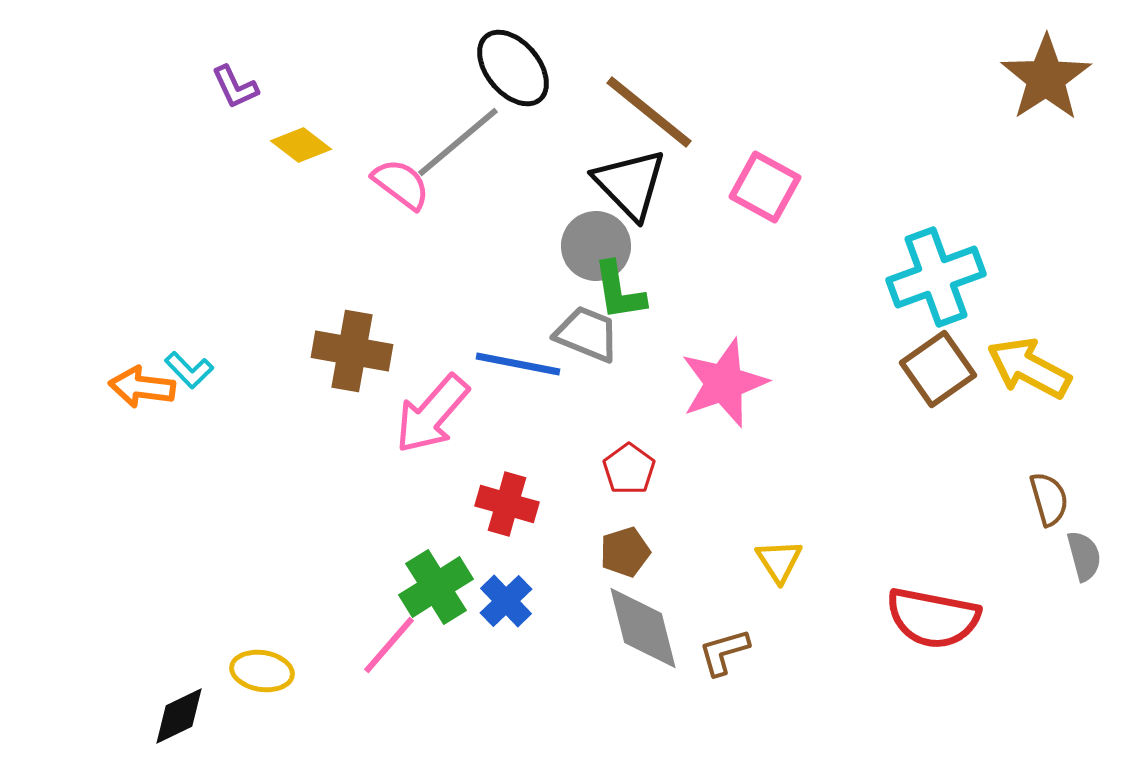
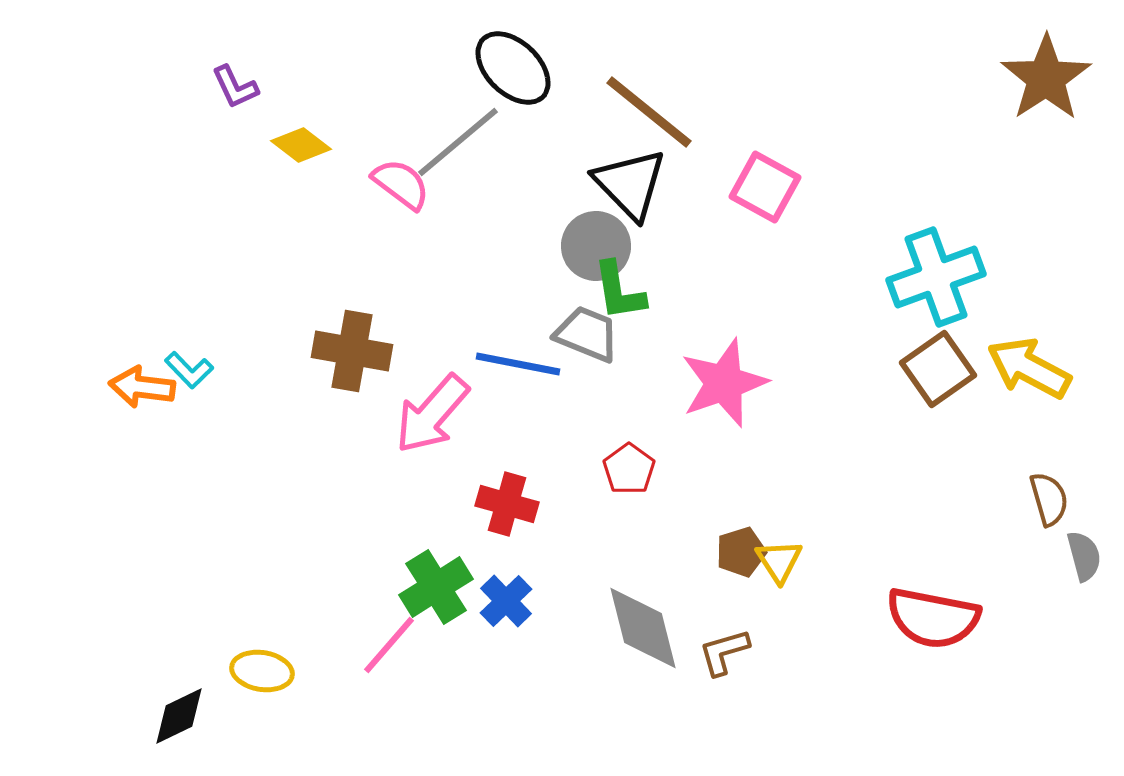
black ellipse: rotated 6 degrees counterclockwise
brown pentagon: moved 116 px right
